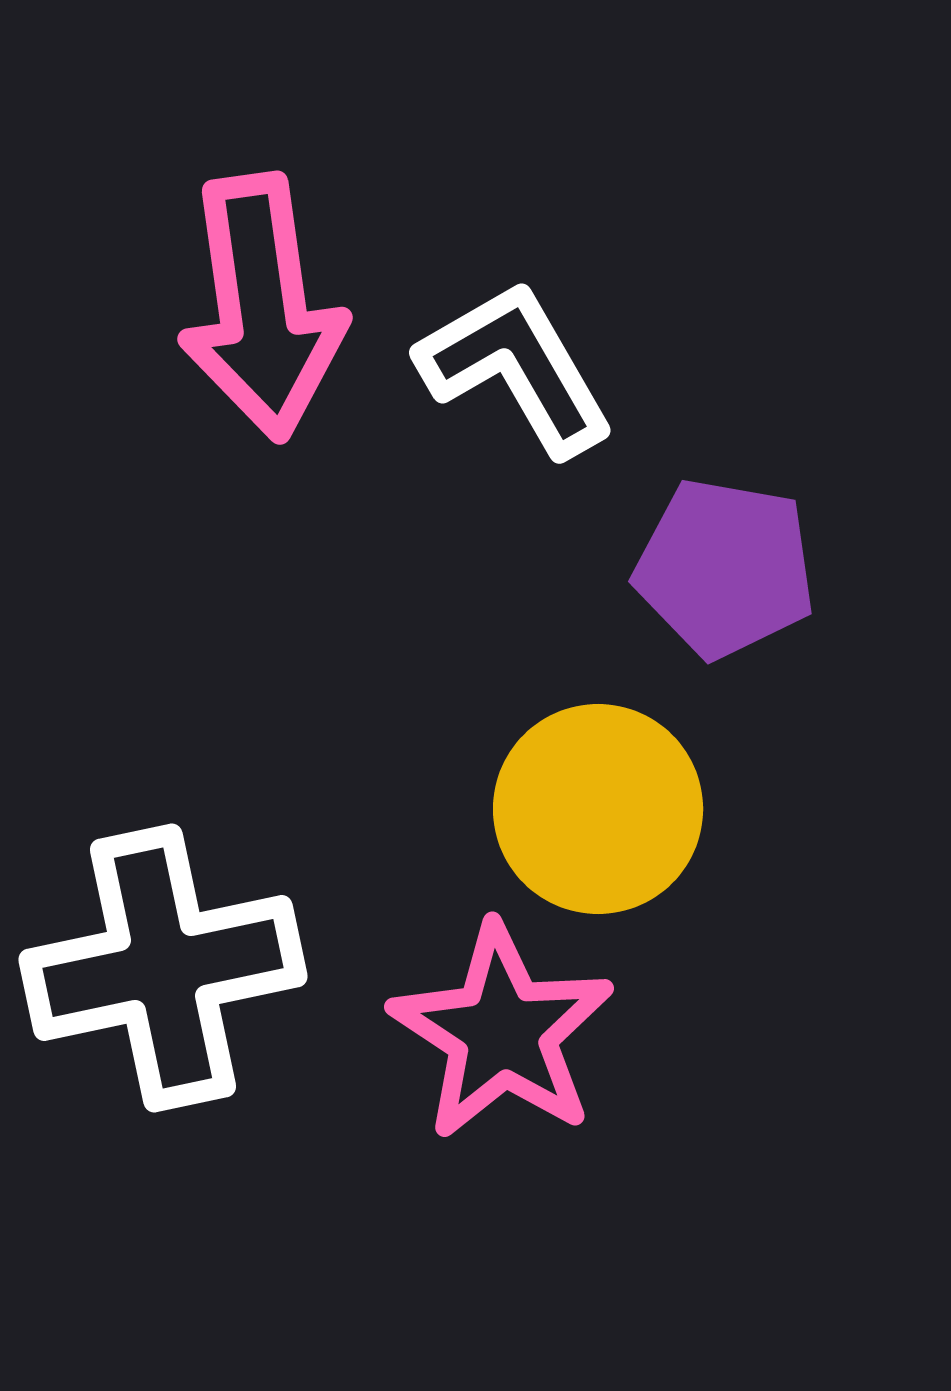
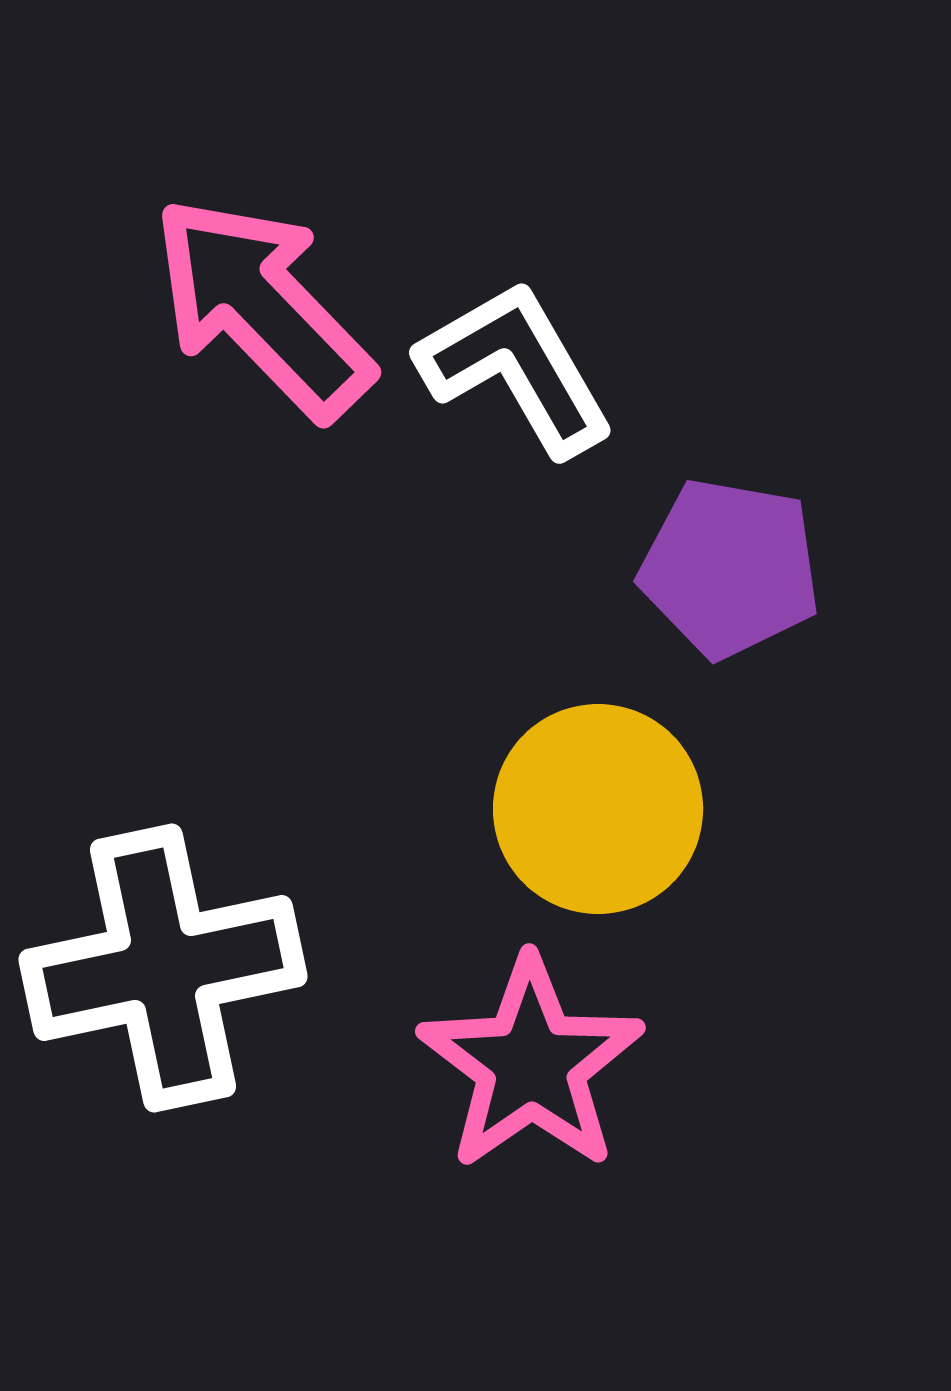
pink arrow: rotated 144 degrees clockwise
purple pentagon: moved 5 px right
pink star: moved 29 px right, 32 px down; rotated 4 degrees clockwise
